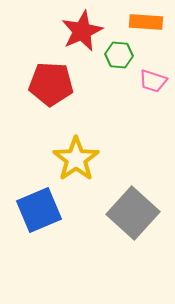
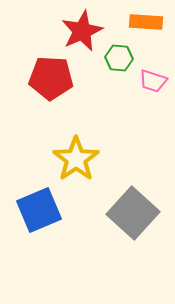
green hexagon: moved 3 px down
red pentagon: moved 6 px up
